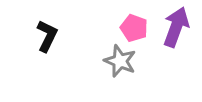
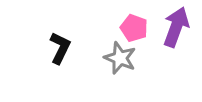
black L-shape: moved 13 px right, 12 px down
gray star: moved 3 px up
